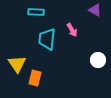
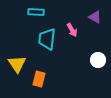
purple triangle: moved 7 px down
orange rectangle: moved 4 px right, 1 px down
